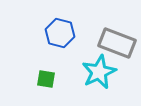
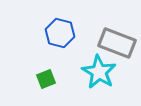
cyan star: rotated 16 degrees counterclockwise
green square: rotated 30 degrees counterclockwise
